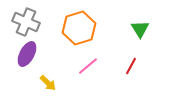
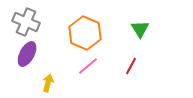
orange hexagon: moved 6 px right, 5 px down; rotated 20 degrees counterclockwise
yellow arrow: rotated 120 degrees counterclockwise
